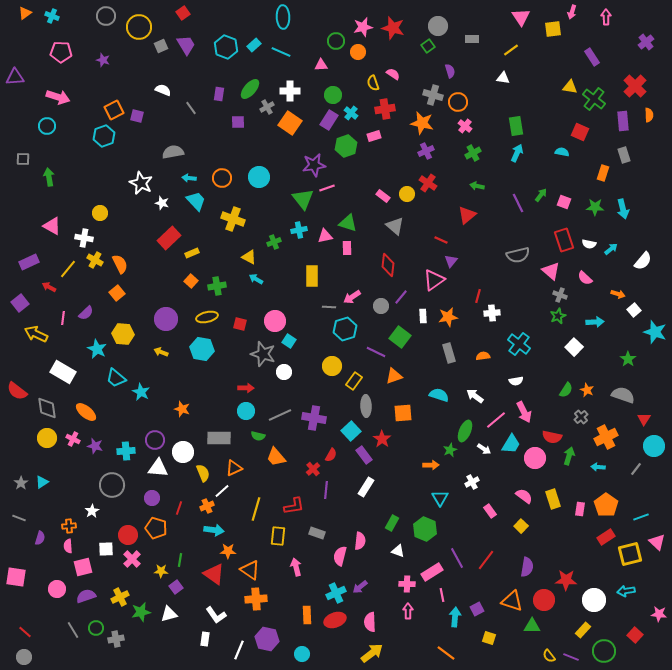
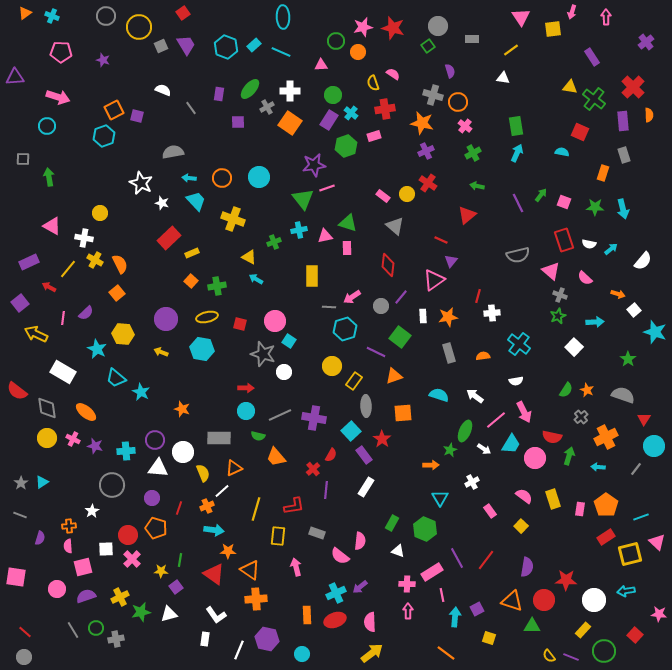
red cross at (635, 86): moved 2 px left, 1 px down
gray line at (19, 518): moved 1 px right, 3 px up
pink semicircle at (340, 556): rotated 66 degrees counterclockwise
